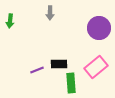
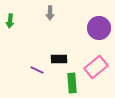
black rectangle: moved 5 px up
purple line: rotated 48 degrees clockwise
green rectangle: moved 1 px right
